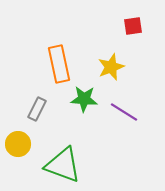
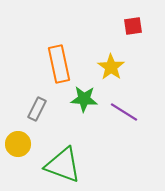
yellow star: rotated 16 degrees counterclockwise
